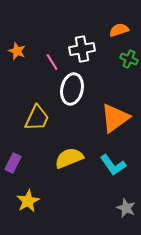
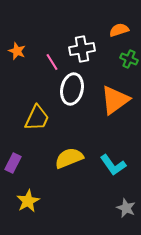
orange triangle: moved 18 px up
